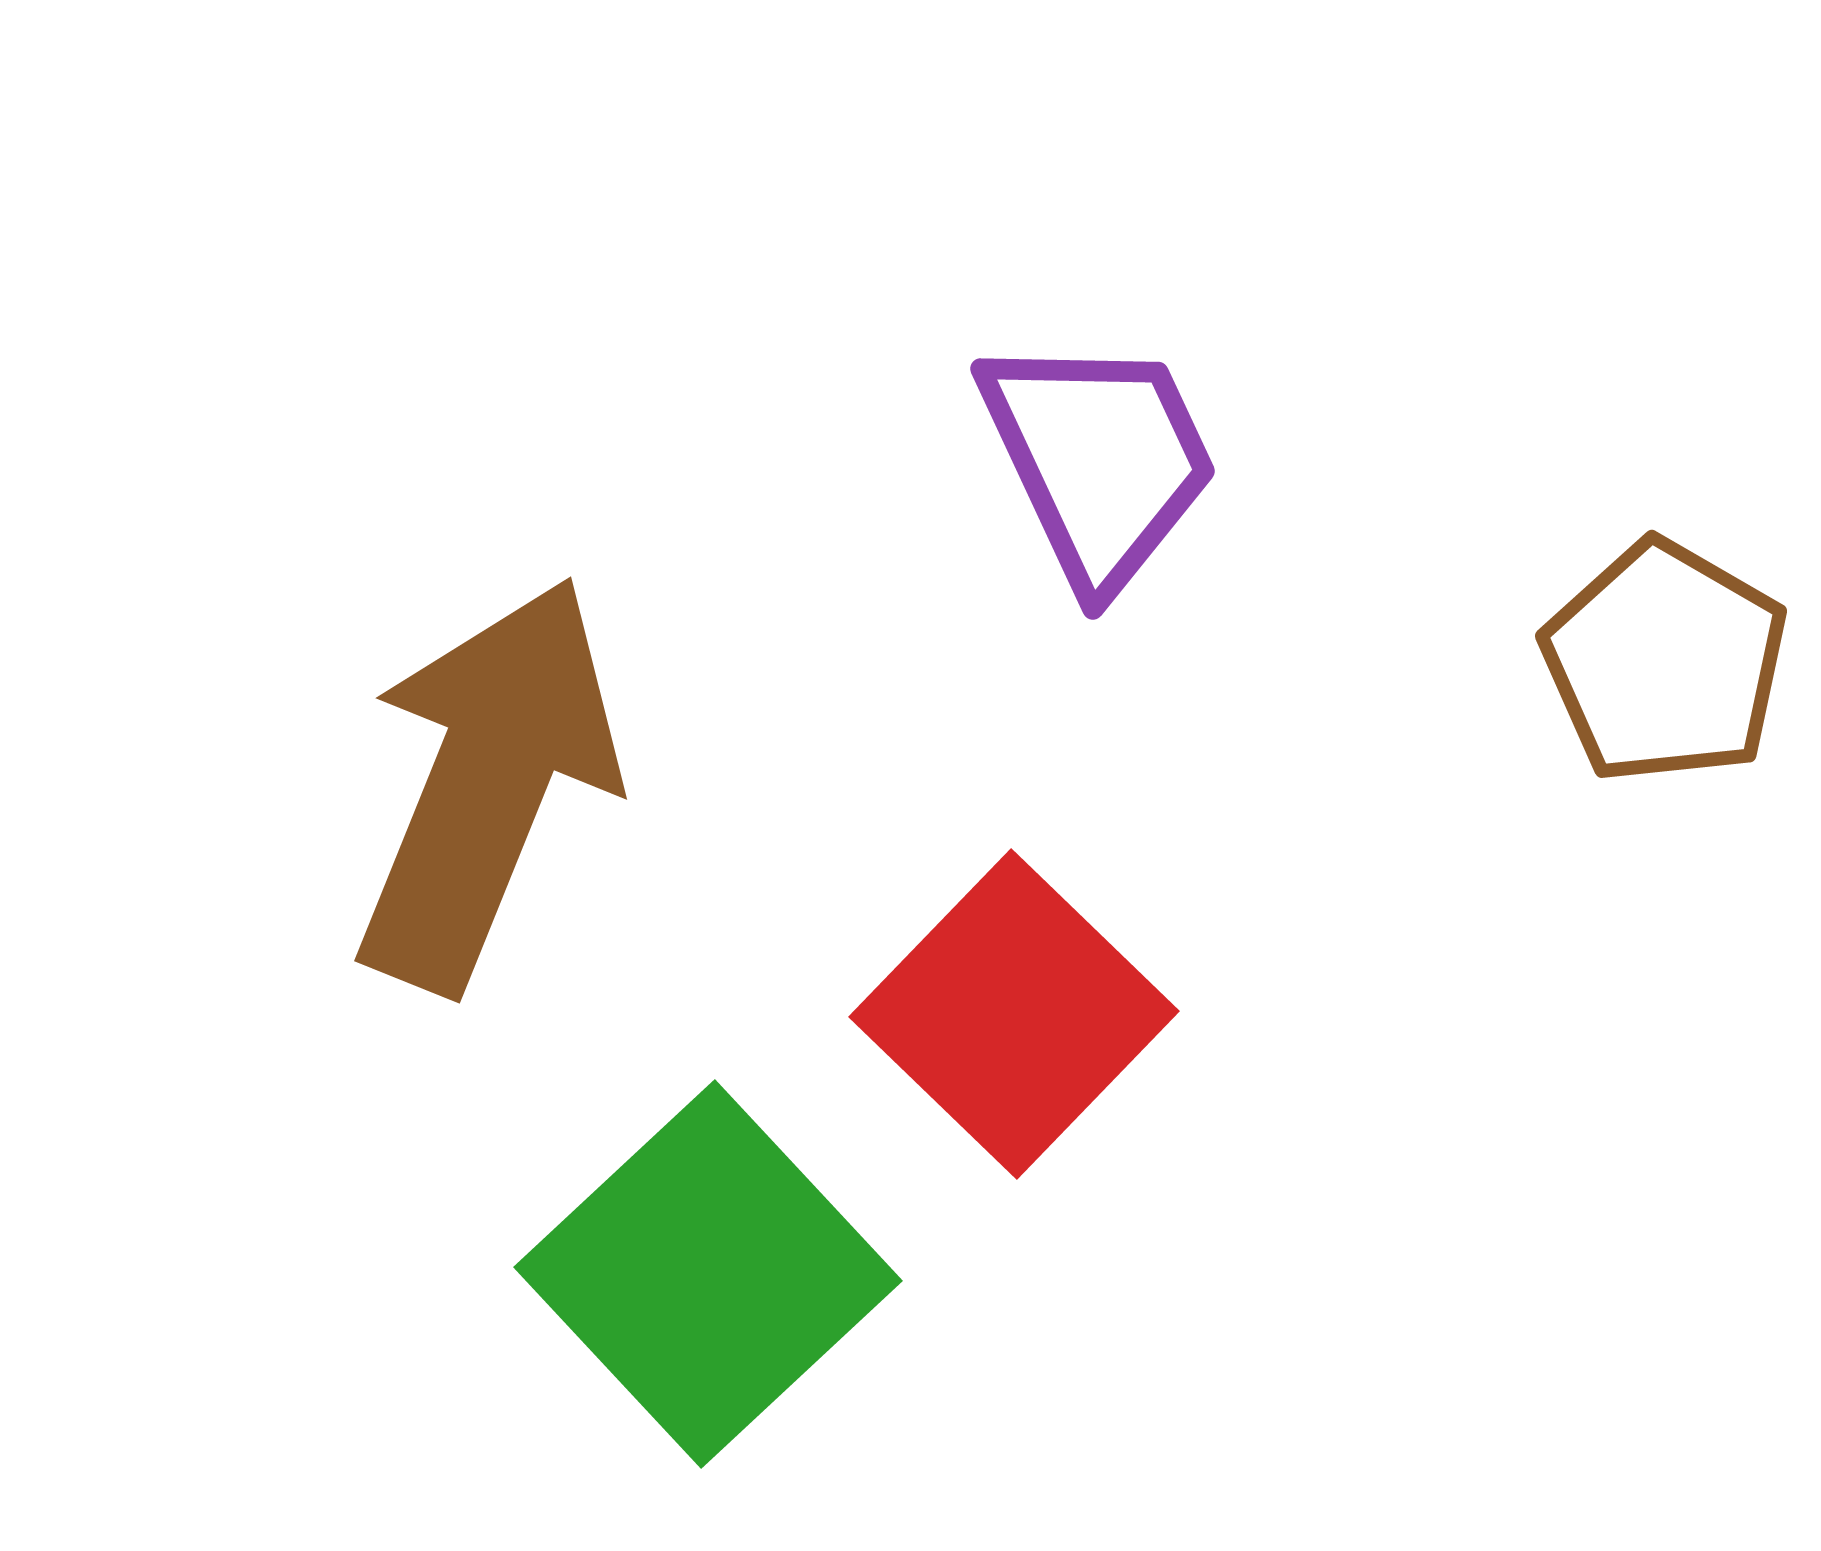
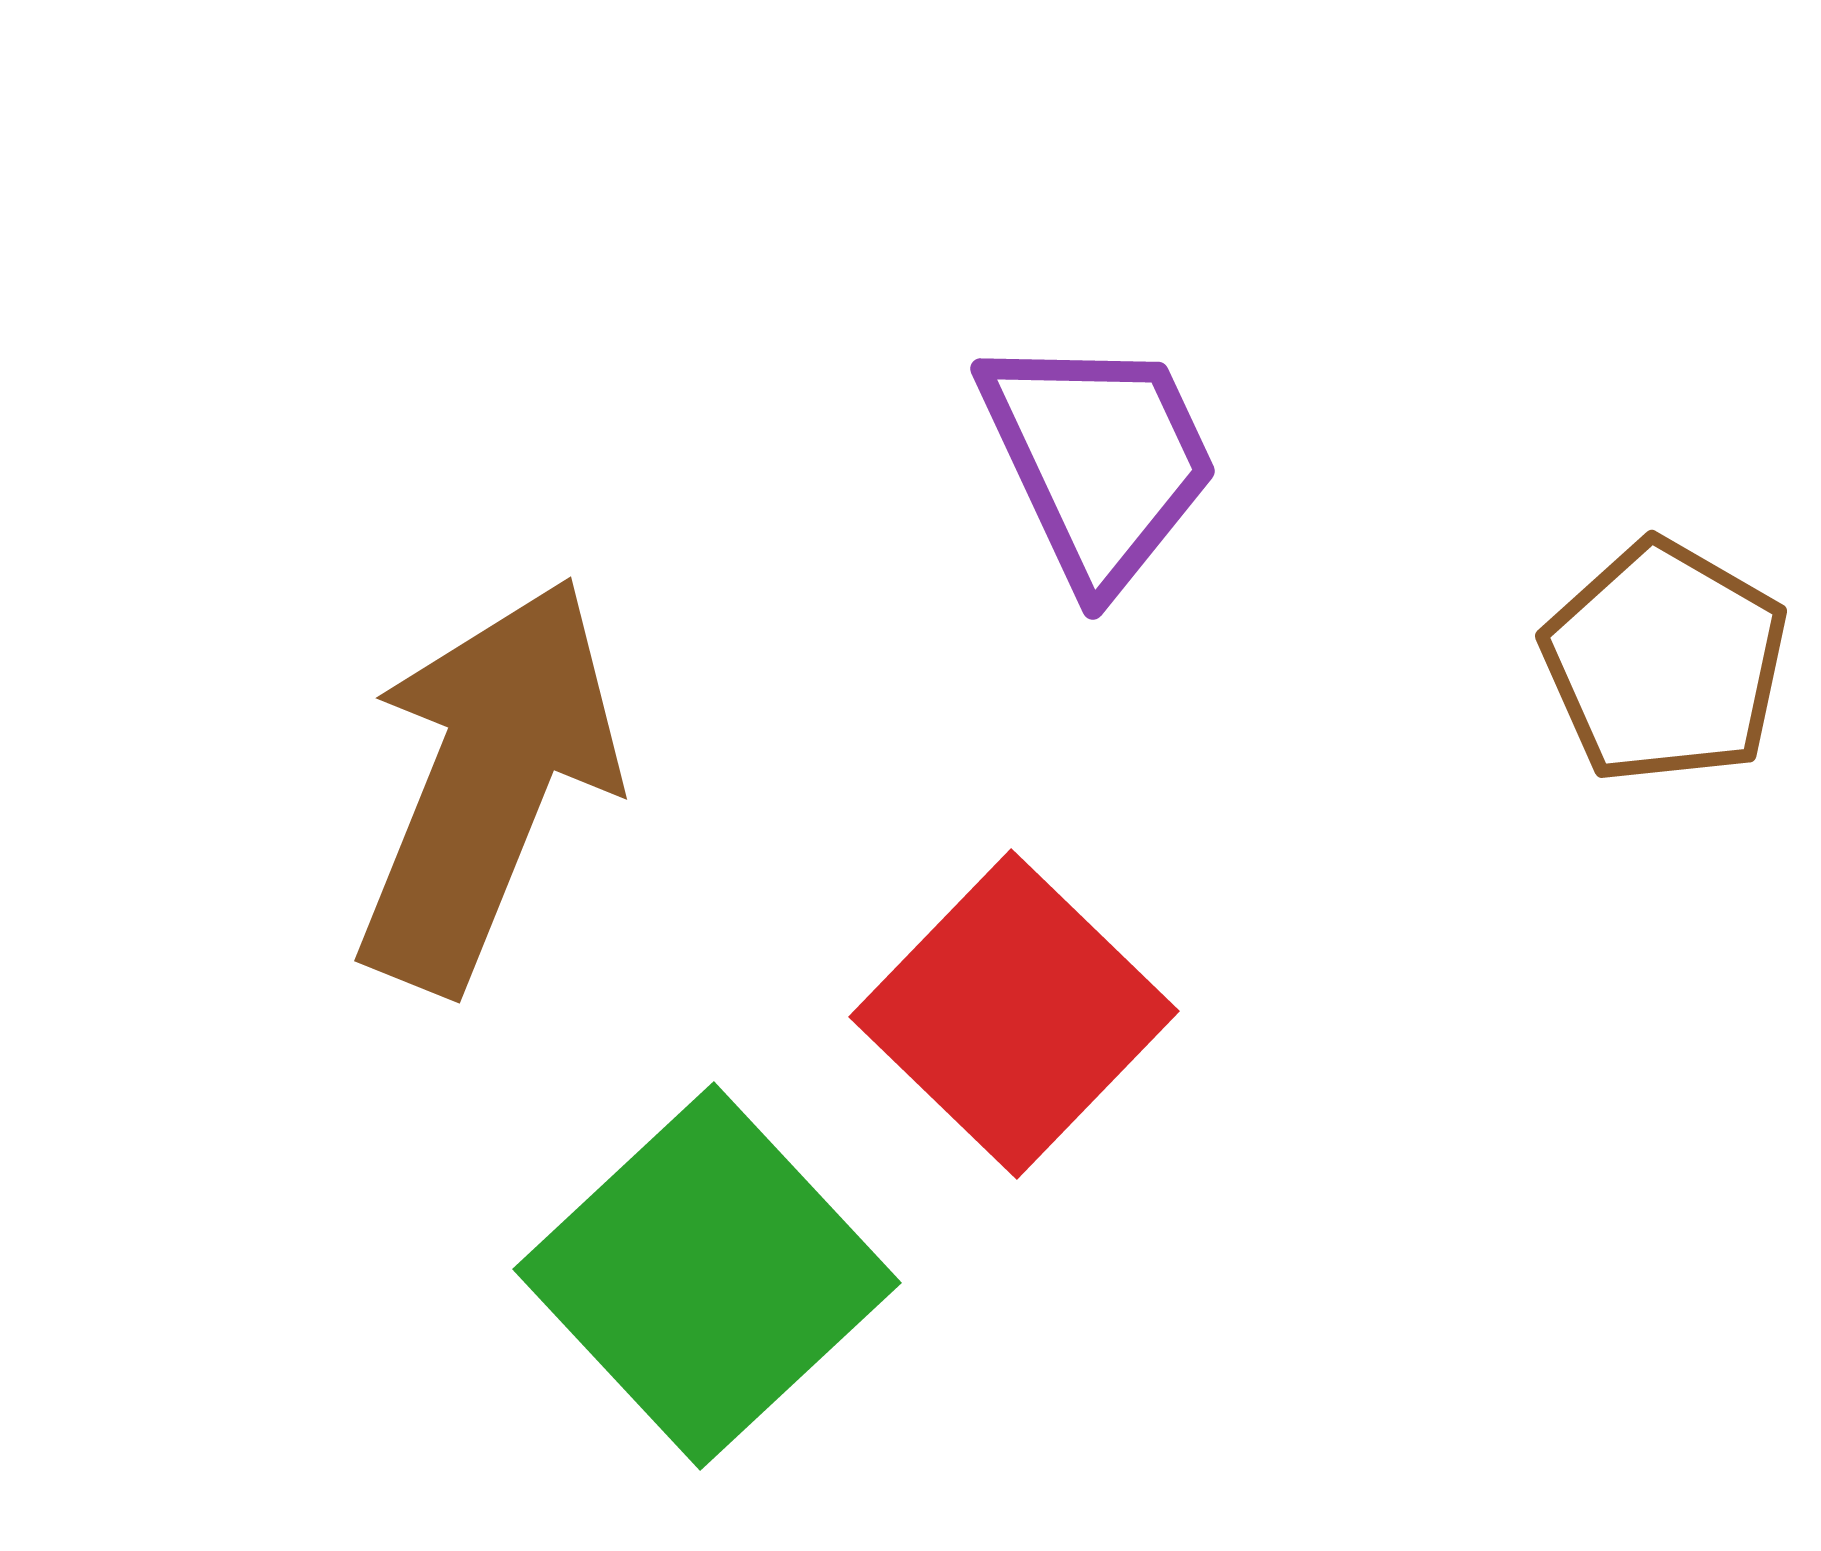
green square: moved 1 px left, 2 px down
